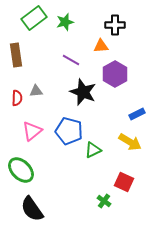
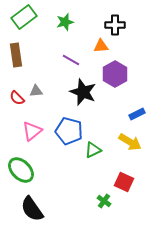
green rectangle: moved 10 px left, 1 px up
red semicircle: rotated 133 degrees clockwise
